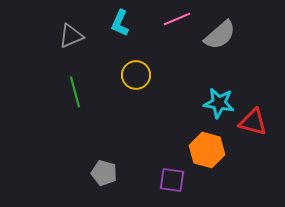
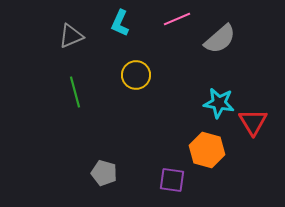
gray semicircle: moved 4 px down
red triangle: rotated 44 degrees clockwise
